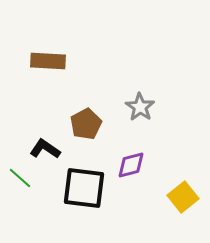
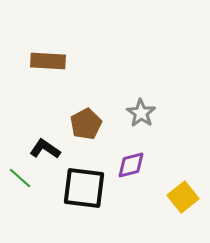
gray star: moved 1 px right, 6 px down
